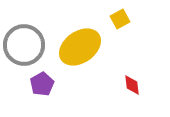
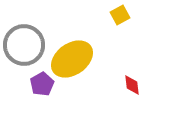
yellow square: moved 4 px up
yellow ellipse: moved 8 px left, 12 px down
